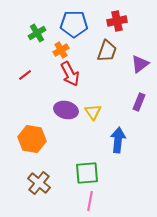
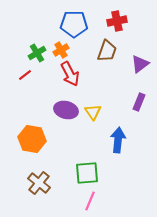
green cross: moved 20 px down
pink line: rotated 12 degrees clockwise
